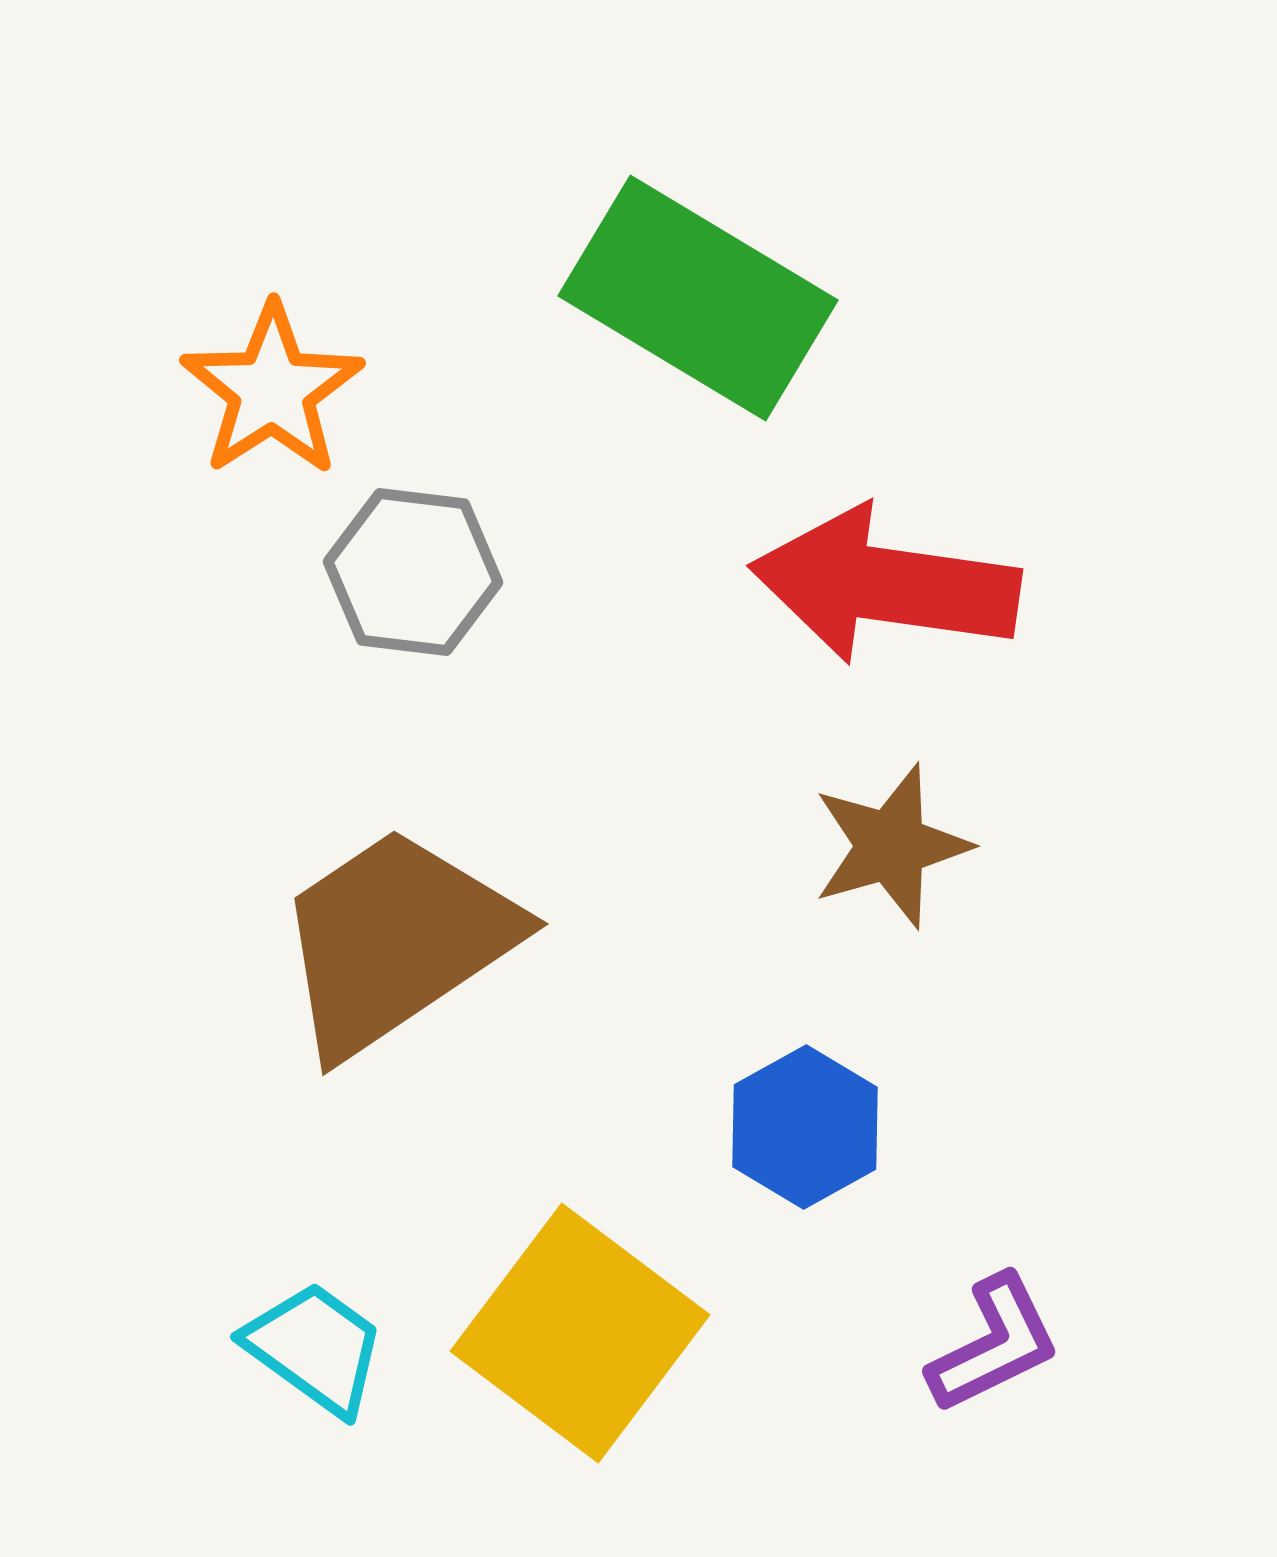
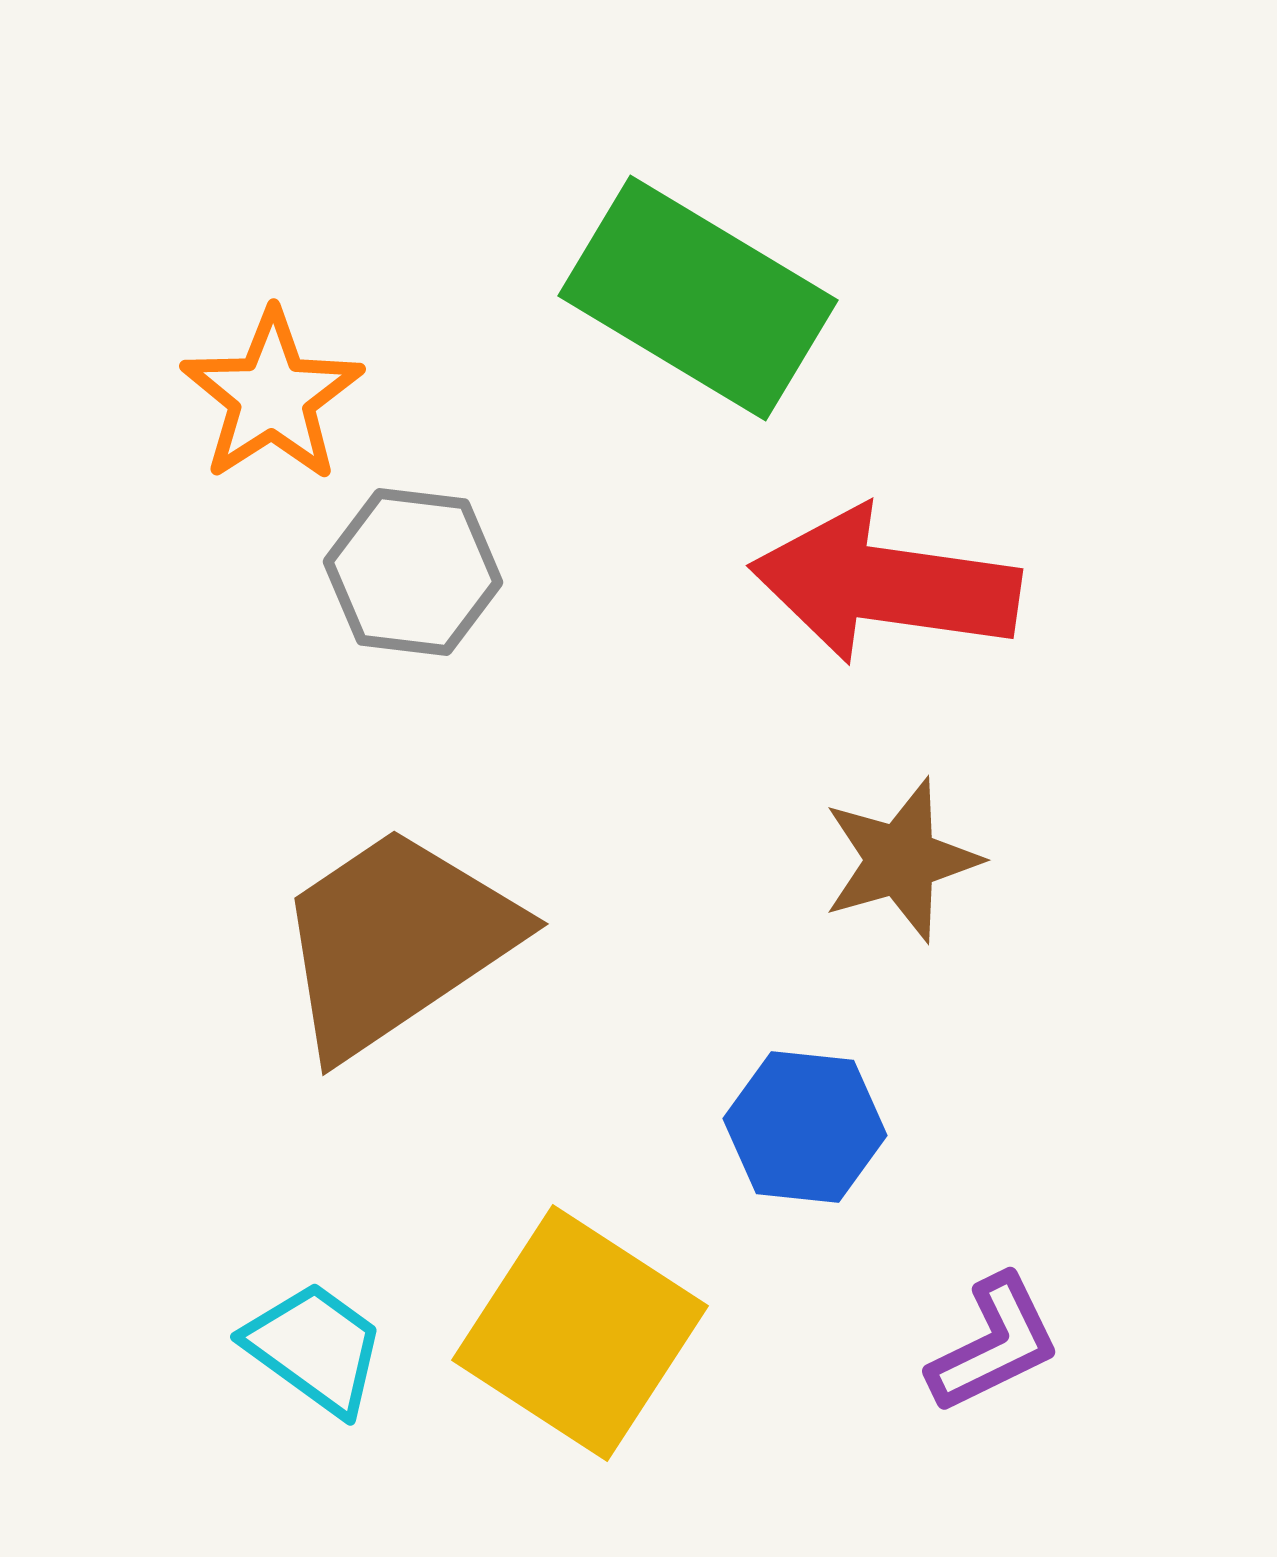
orange star: moved 6 px down
brown star: moved 10 px right, 14 px down
blue hexagon: rotated 25 degrees counterclockwise
yellow square: rotated 4 degrees counterclockwise
